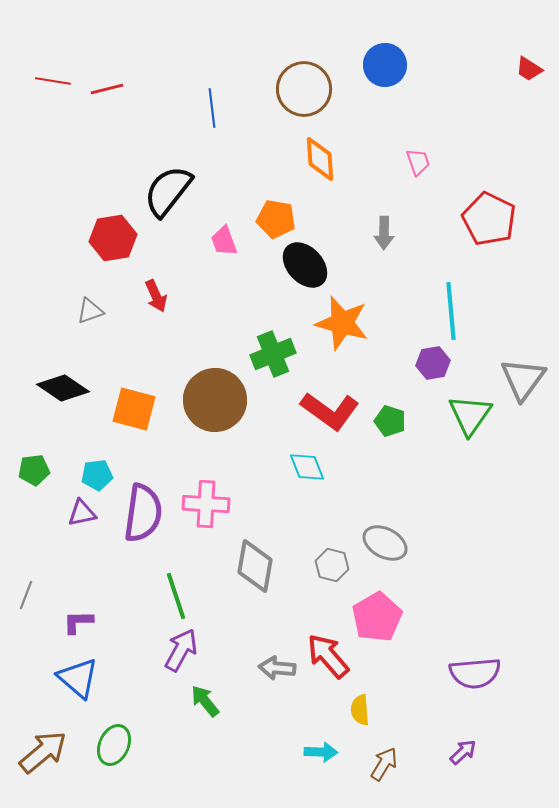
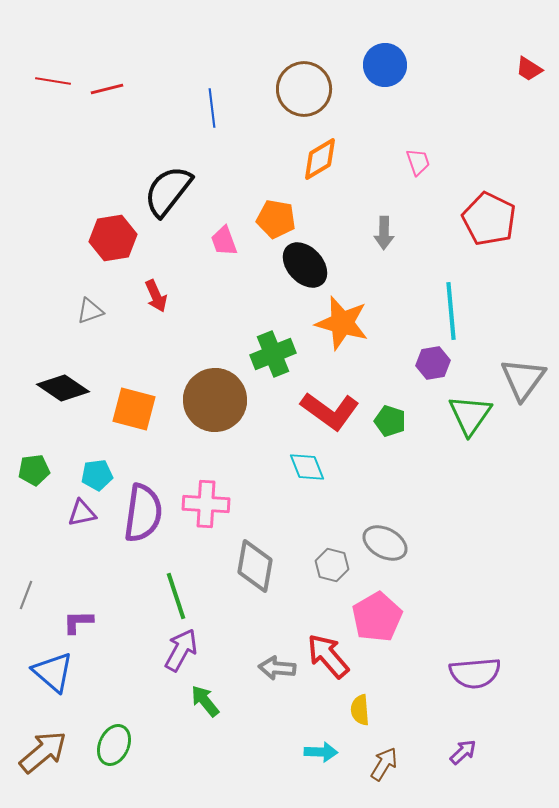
orange diamond at (320, 159): rotated 63 degrees clockwise
blue triangle at (78, 678): moved 25 px left, 6 px up
